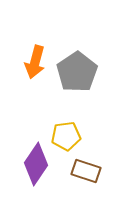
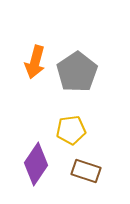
yellow pentagon: moved 5 px right, 6 px up
